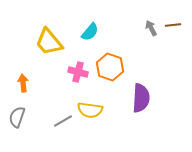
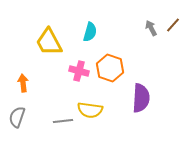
brown line: rotated 42 degrees counterclockwise
cyan semicircle: rotated 24 degrees counterclockwise
yellow trapezoid: rotated 12 degrees clockwise
orange hexagon: moved 1 px down
pink cross: moved 1 px right, 1 px up
gray line: rotated 24 degrees clockwise
